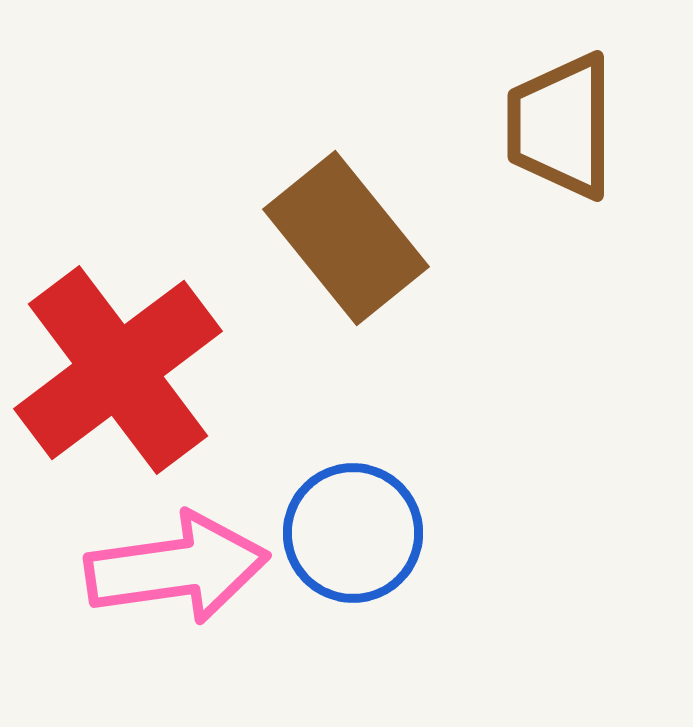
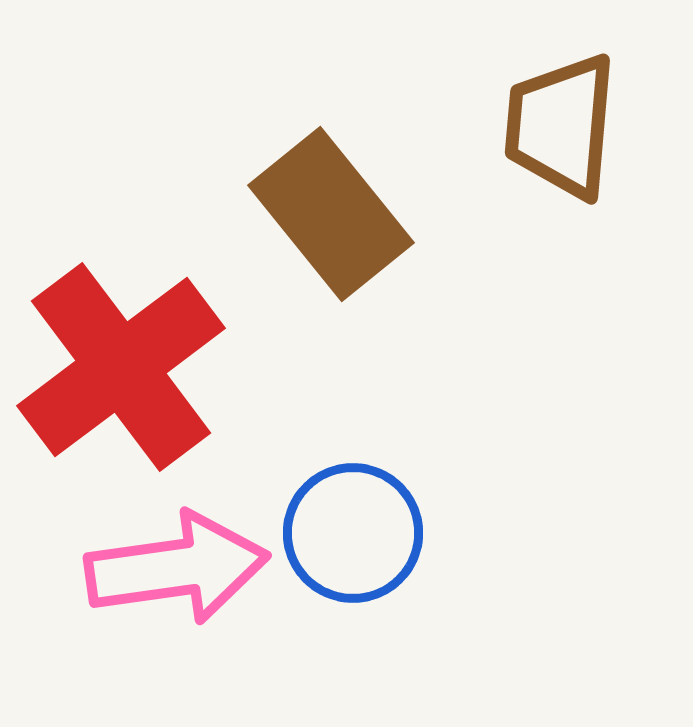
brown trapezoid: rotated 5 degrees clockwise
brown rectangle: moved 15 px left, 24 px up
red cross: moved 3 px right, 3 px up
